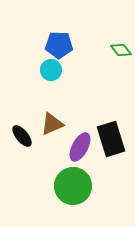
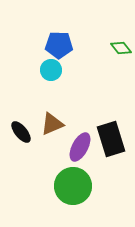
green diamond: moved 2 px up
black ellipse: moved 1 px left, 4 px up
